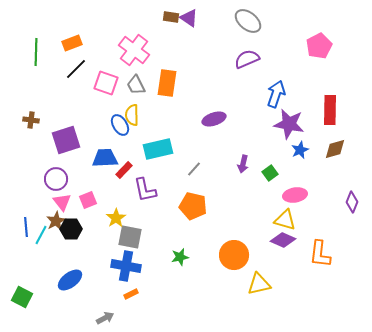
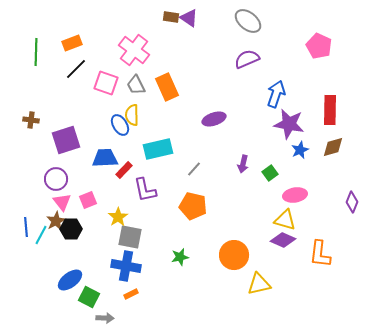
pink pentagon at (319, 46): rotated 20 degrees counterclockwise
orange rectangle at (167, 83): moved 4 px down; rotated 32 degrees counterclockwise
brown diamond at (335, 149): moved 2 px left, 2 px up
yellow star at (116, 218): moved 2 px right, 1 px up
green square at (22, 297): moved 67 px right
gray arrow at (105, 318): rotated 30 degrees clockwise
